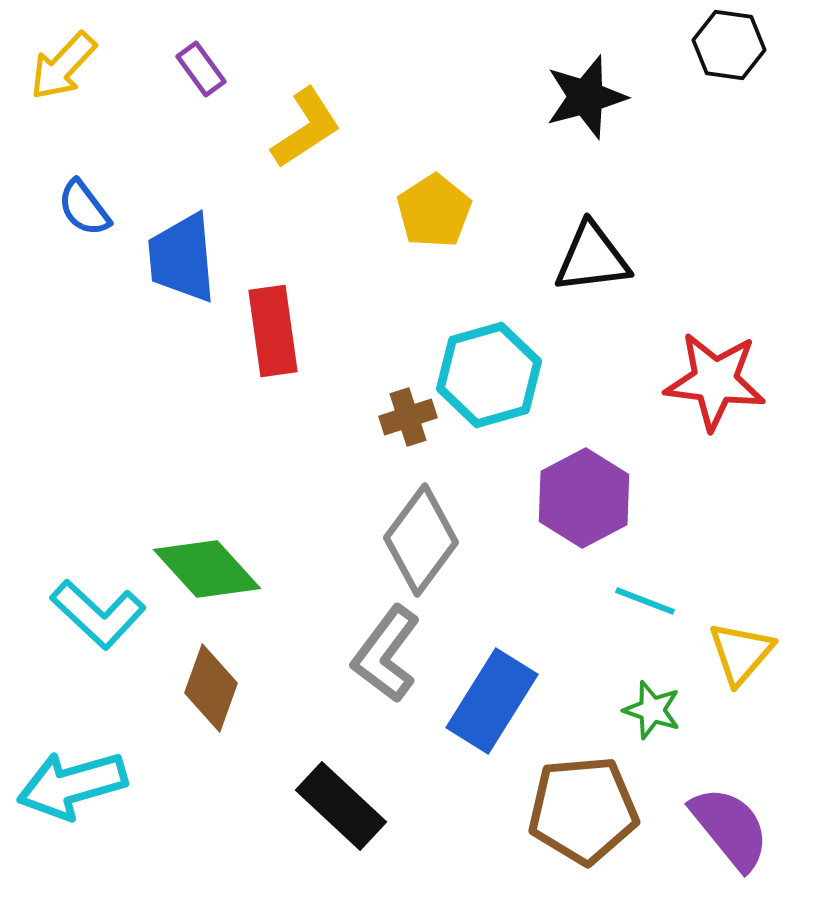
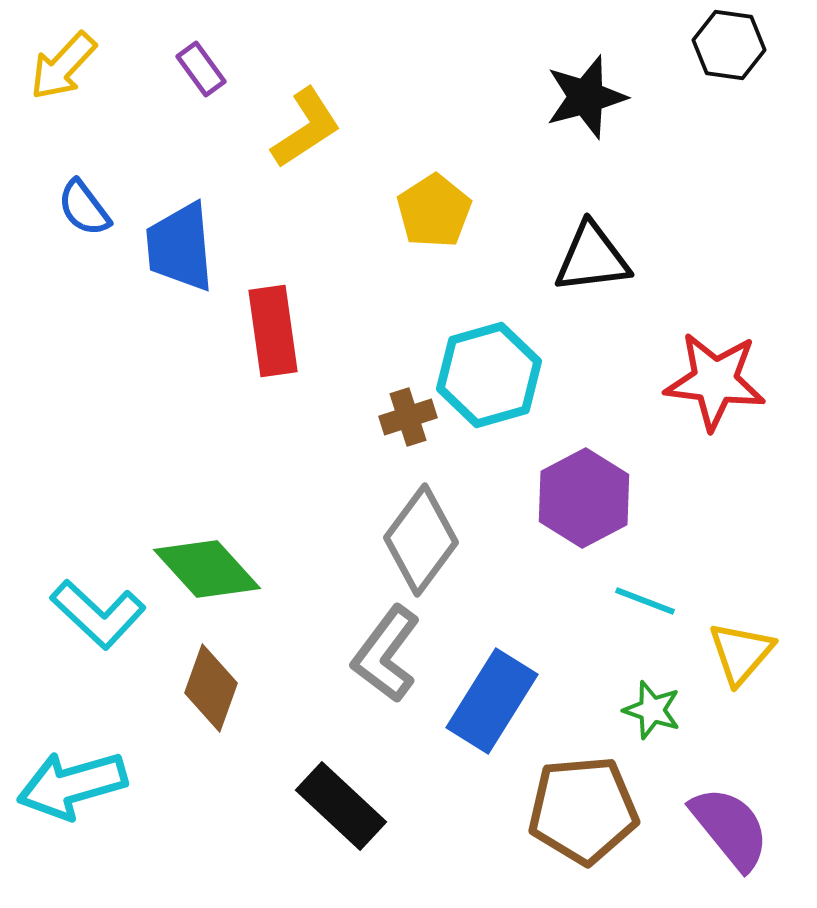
blue trapezoid: moved 2 px left, 11 px up
